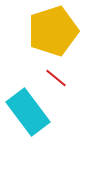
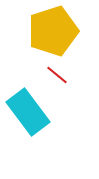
red line: moved 1 px right, 3 px up
